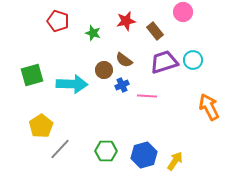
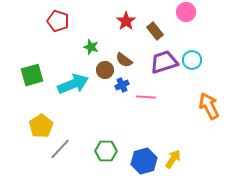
pink circle: moved 3 px right
red star: rotated 24 degrees counterclockwise
green star: moved 2 px left, 14 px down
cyan circle: moved 1 px left
brown circle: moved 1 px right
cyan arrow: moved 1 px right; rotated 24 degrees counterclockwise
pink line: moved 1 px left, 1 px down
orange arrow: moved 1 px up
blue hexagon: moved 6 px down
yellow arrow: moved 2 px left, 2 px up
